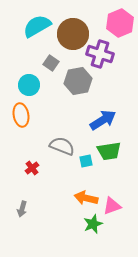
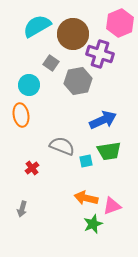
blue arrow: rotated 8 degrees clockwise
